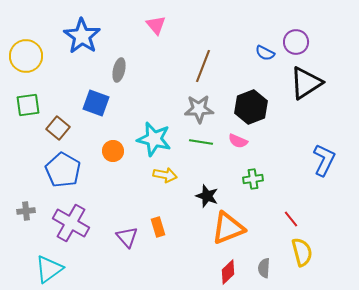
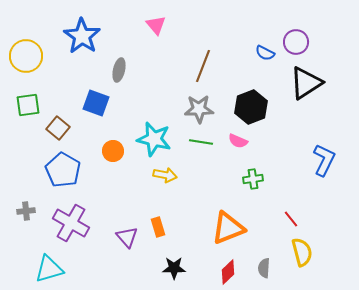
black star: moved 33 px left, 72 px down; rotated 20 degrees counterclockwise
cyan triangle: rotated 20 degrees clockwise
